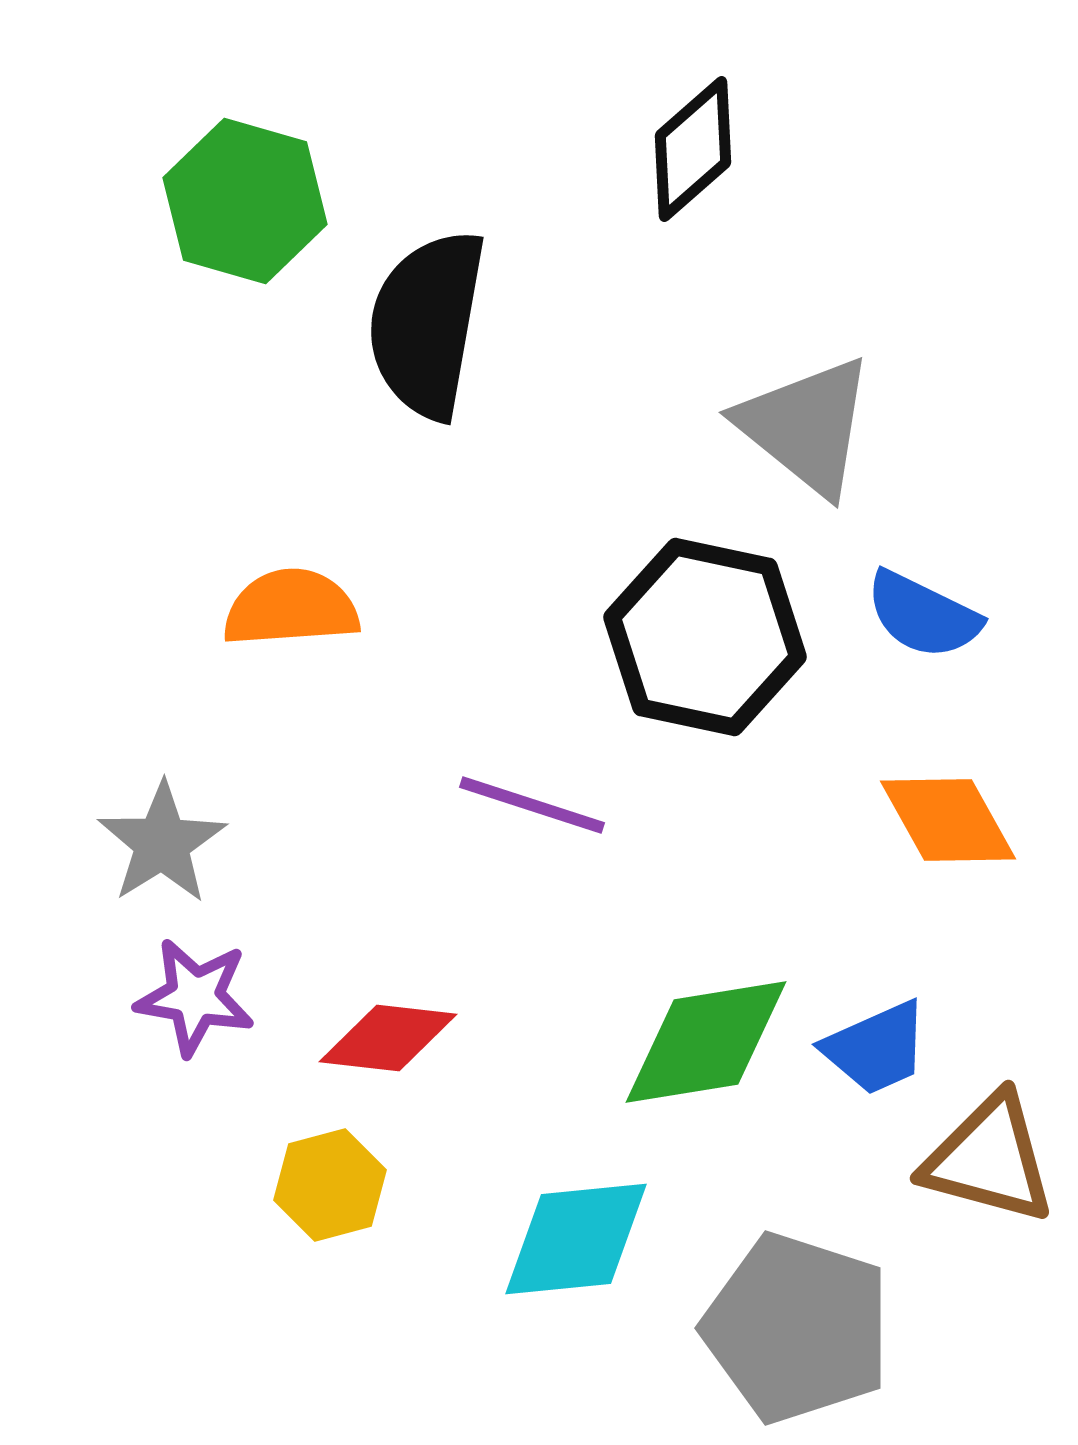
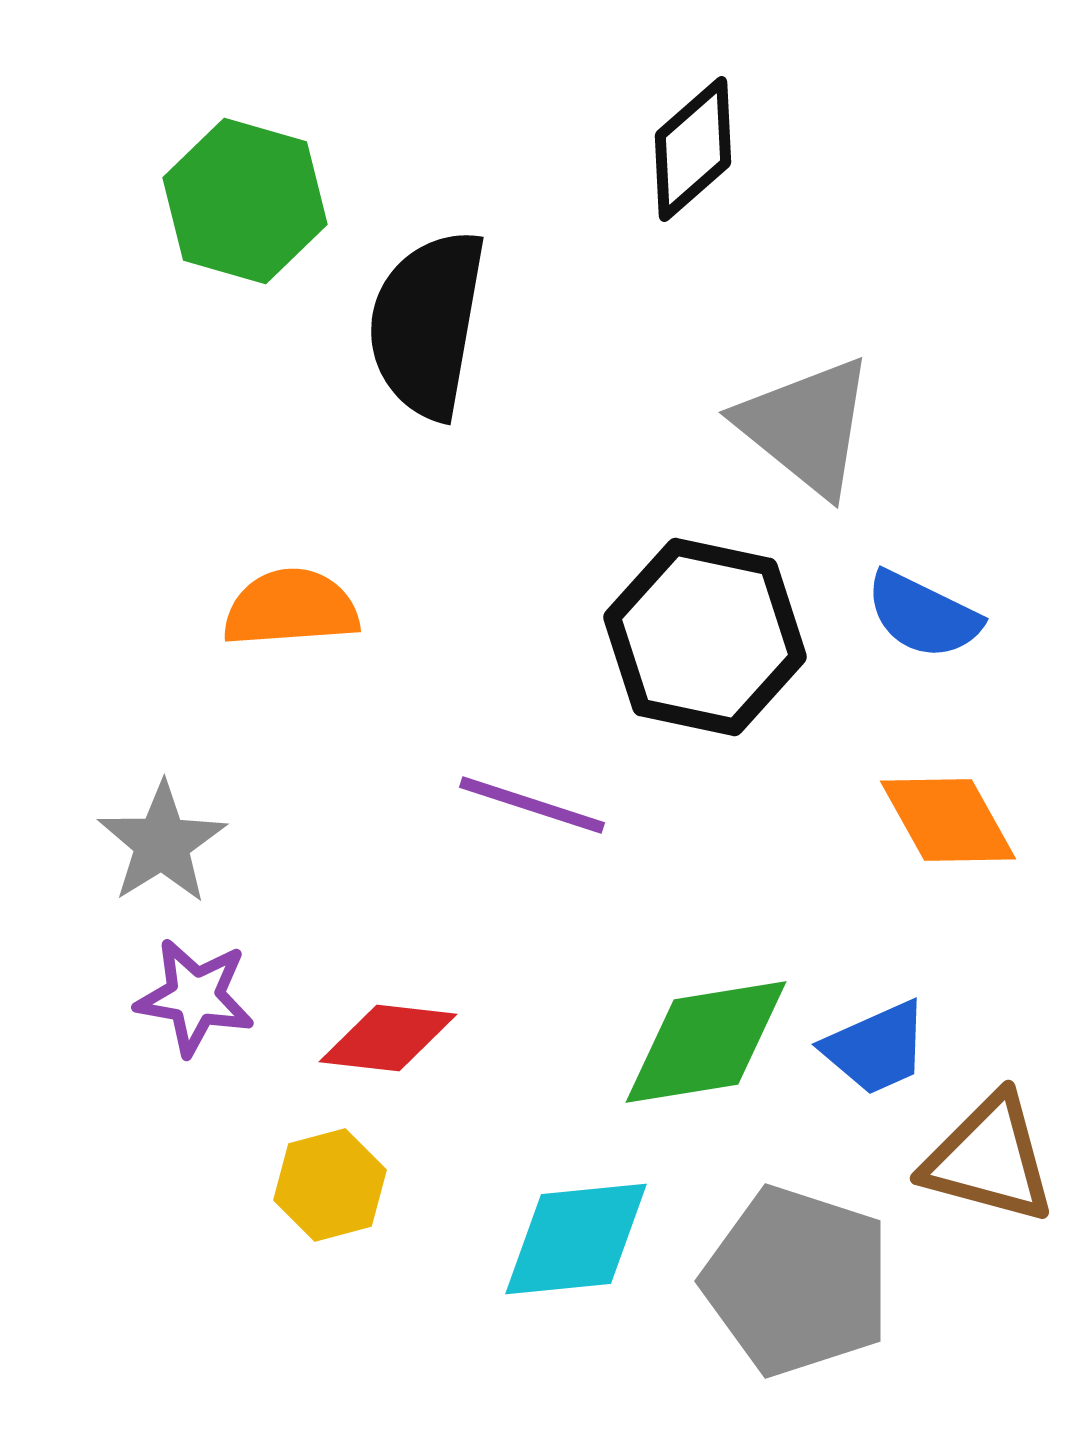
gray pentagon: moved 47 px up
